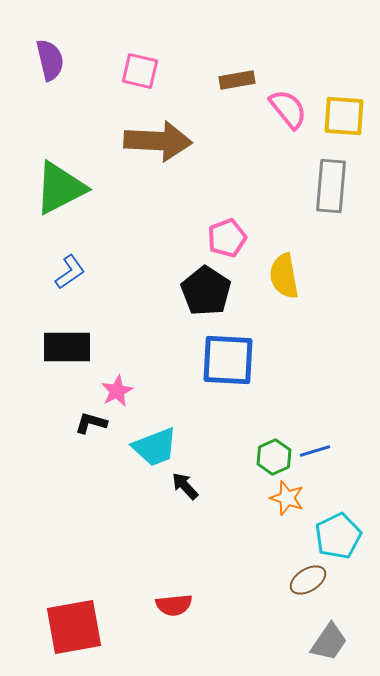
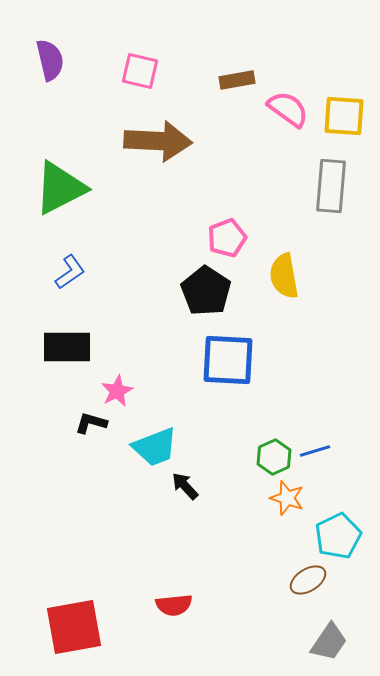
pink semicircle: rotated 15 degrees counterclockwise
